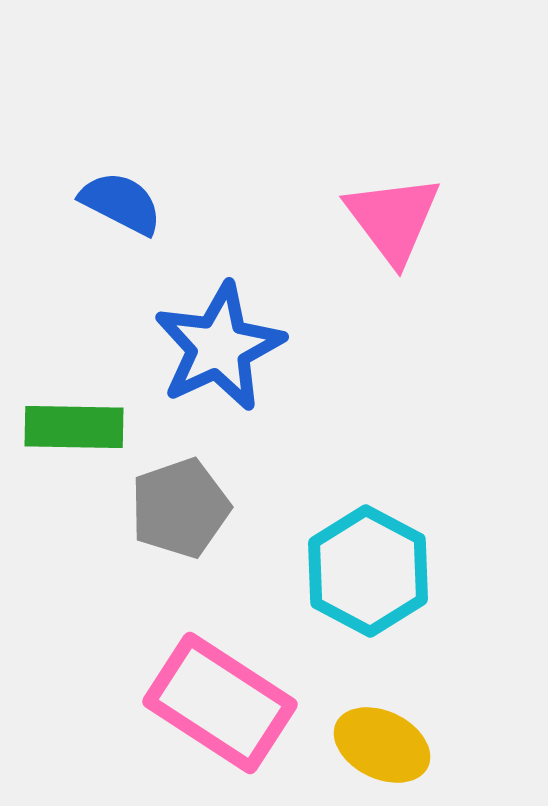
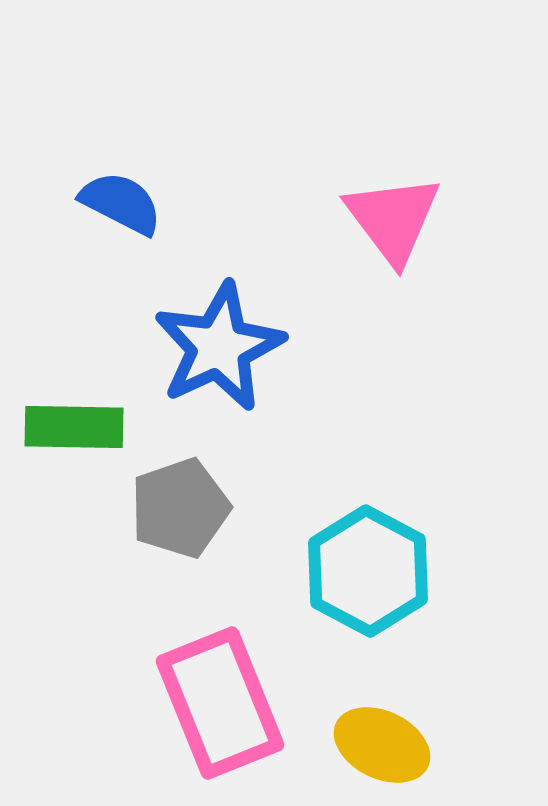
pink rectangle: rotated 35 degrees clockwise
